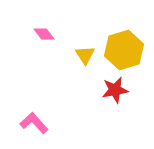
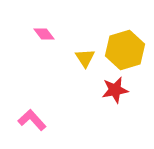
yellow hexagon: moved 1 px right
yellow triangle: moved 3 px down
pink L-shape: moved 2 px left, 3 px up
